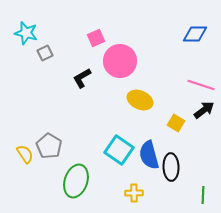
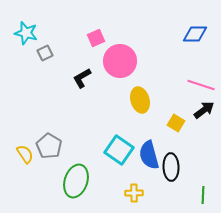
yellow ellipse: rotated 50 degrees clockwise
